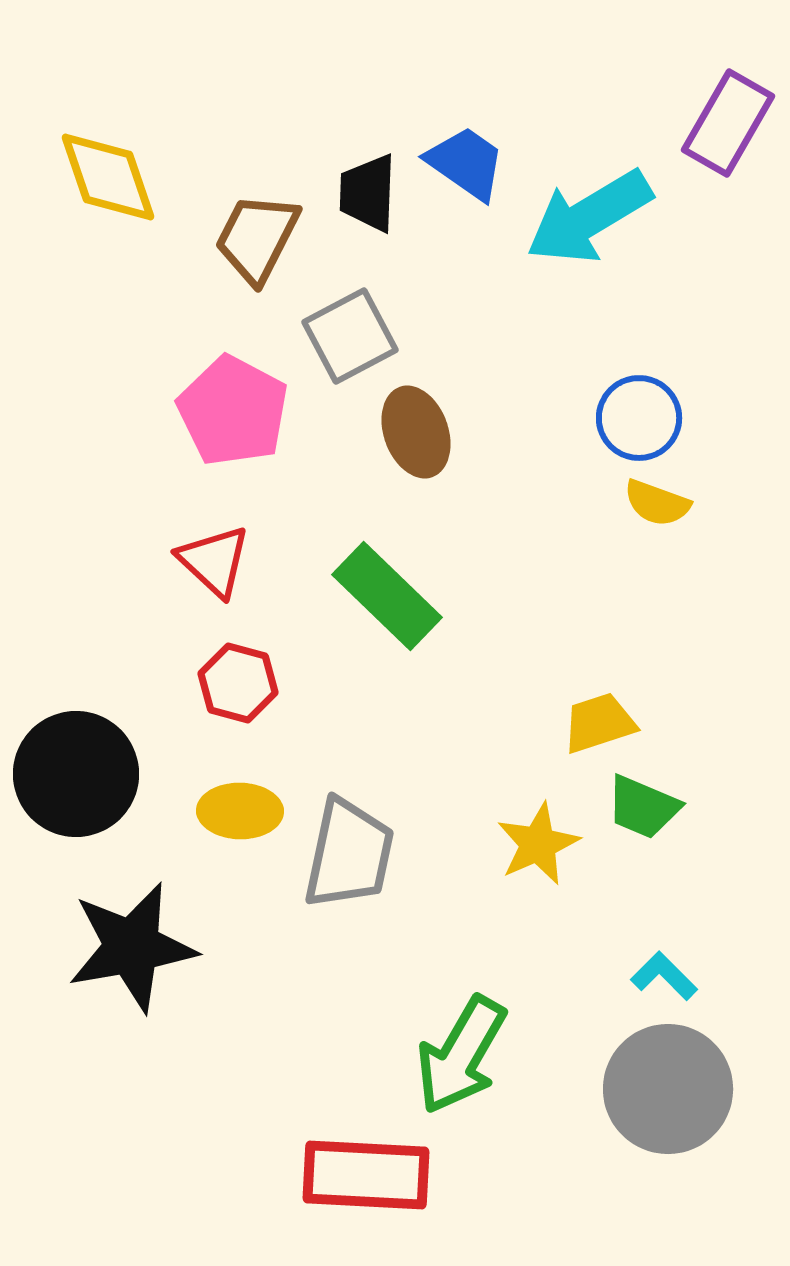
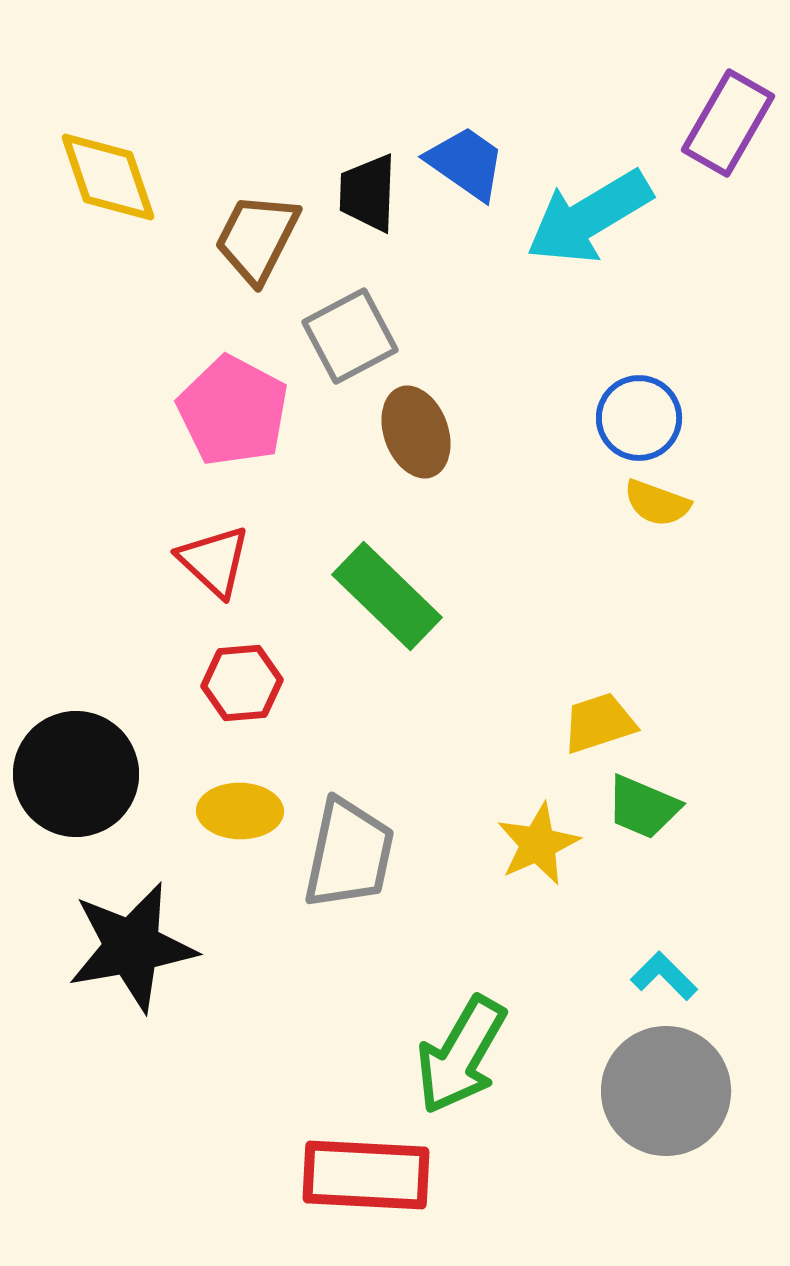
red hexagon: moved 4 px right; rotated 20 degrees counterclockwise
gray circle: moved 2 px left, 2 px down
